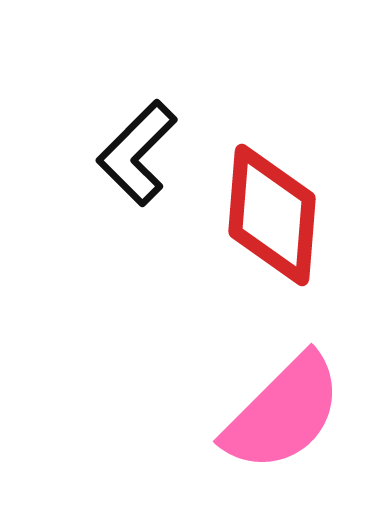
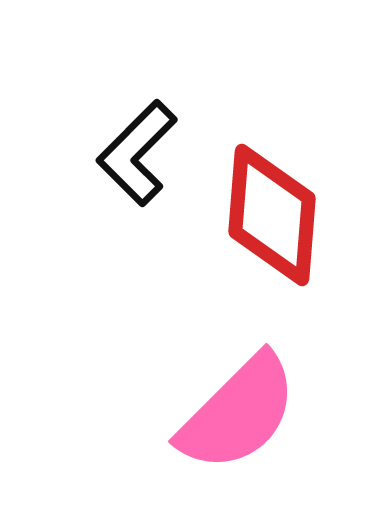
pink semicircle: moved 45 px left
